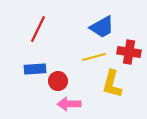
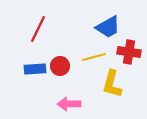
blue trapezoid: moved 6 px right
red circle: moved 2 px right, 15 px up
